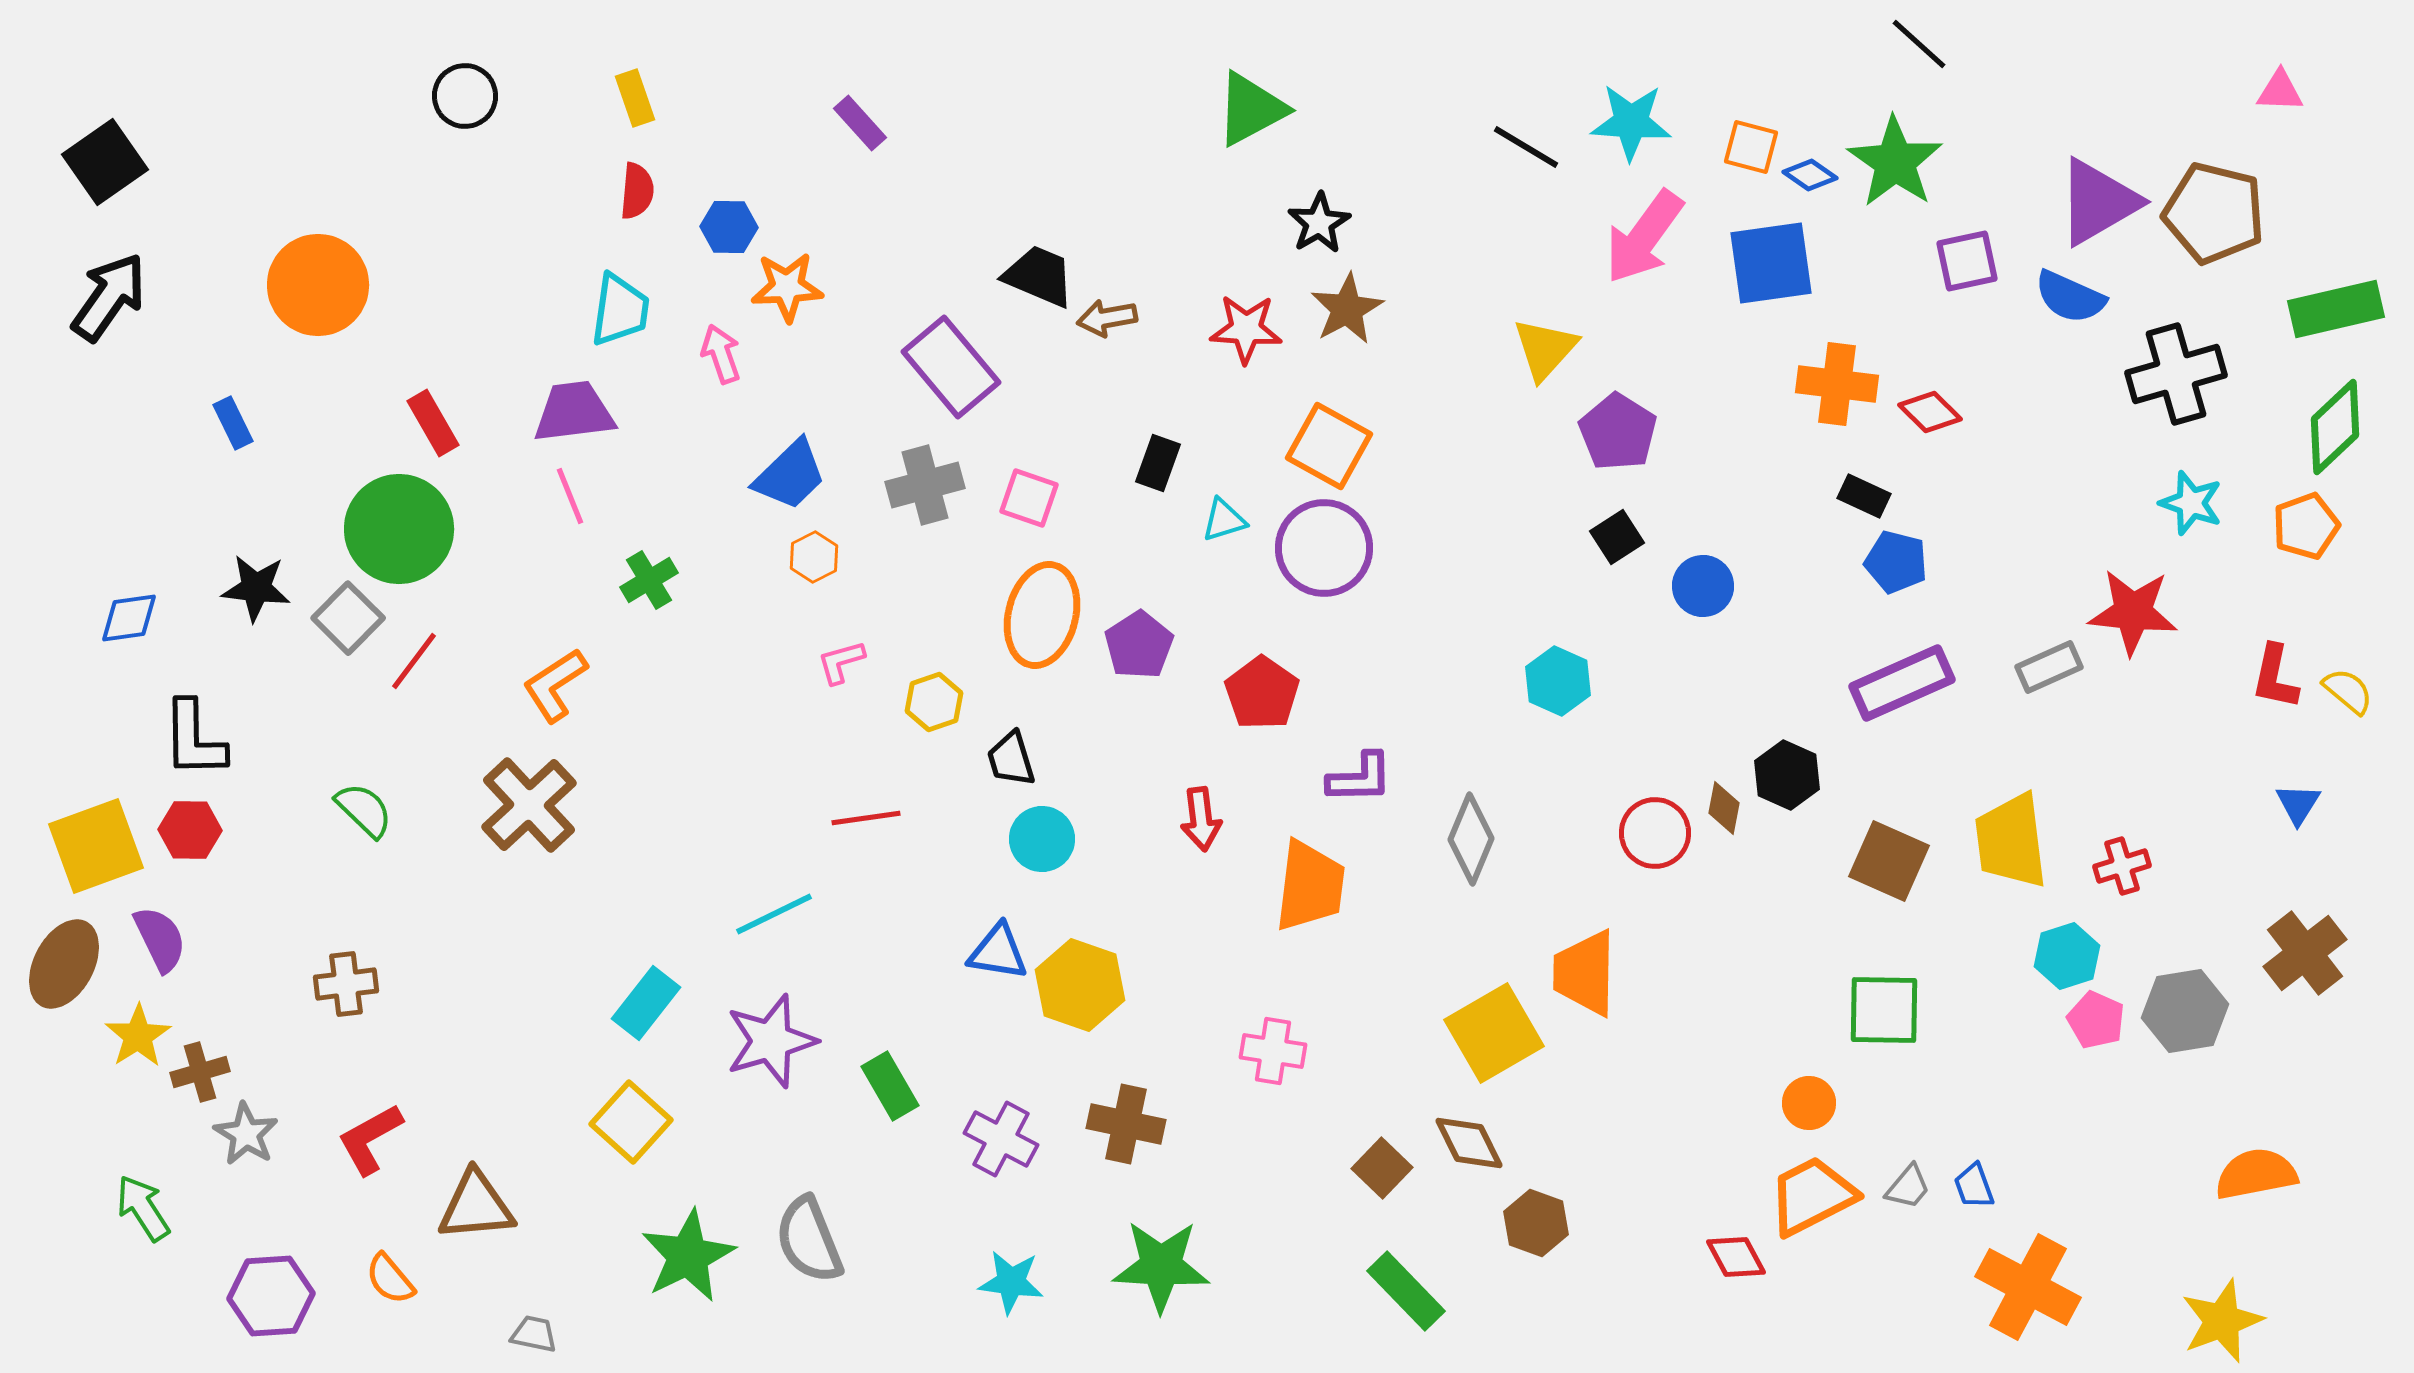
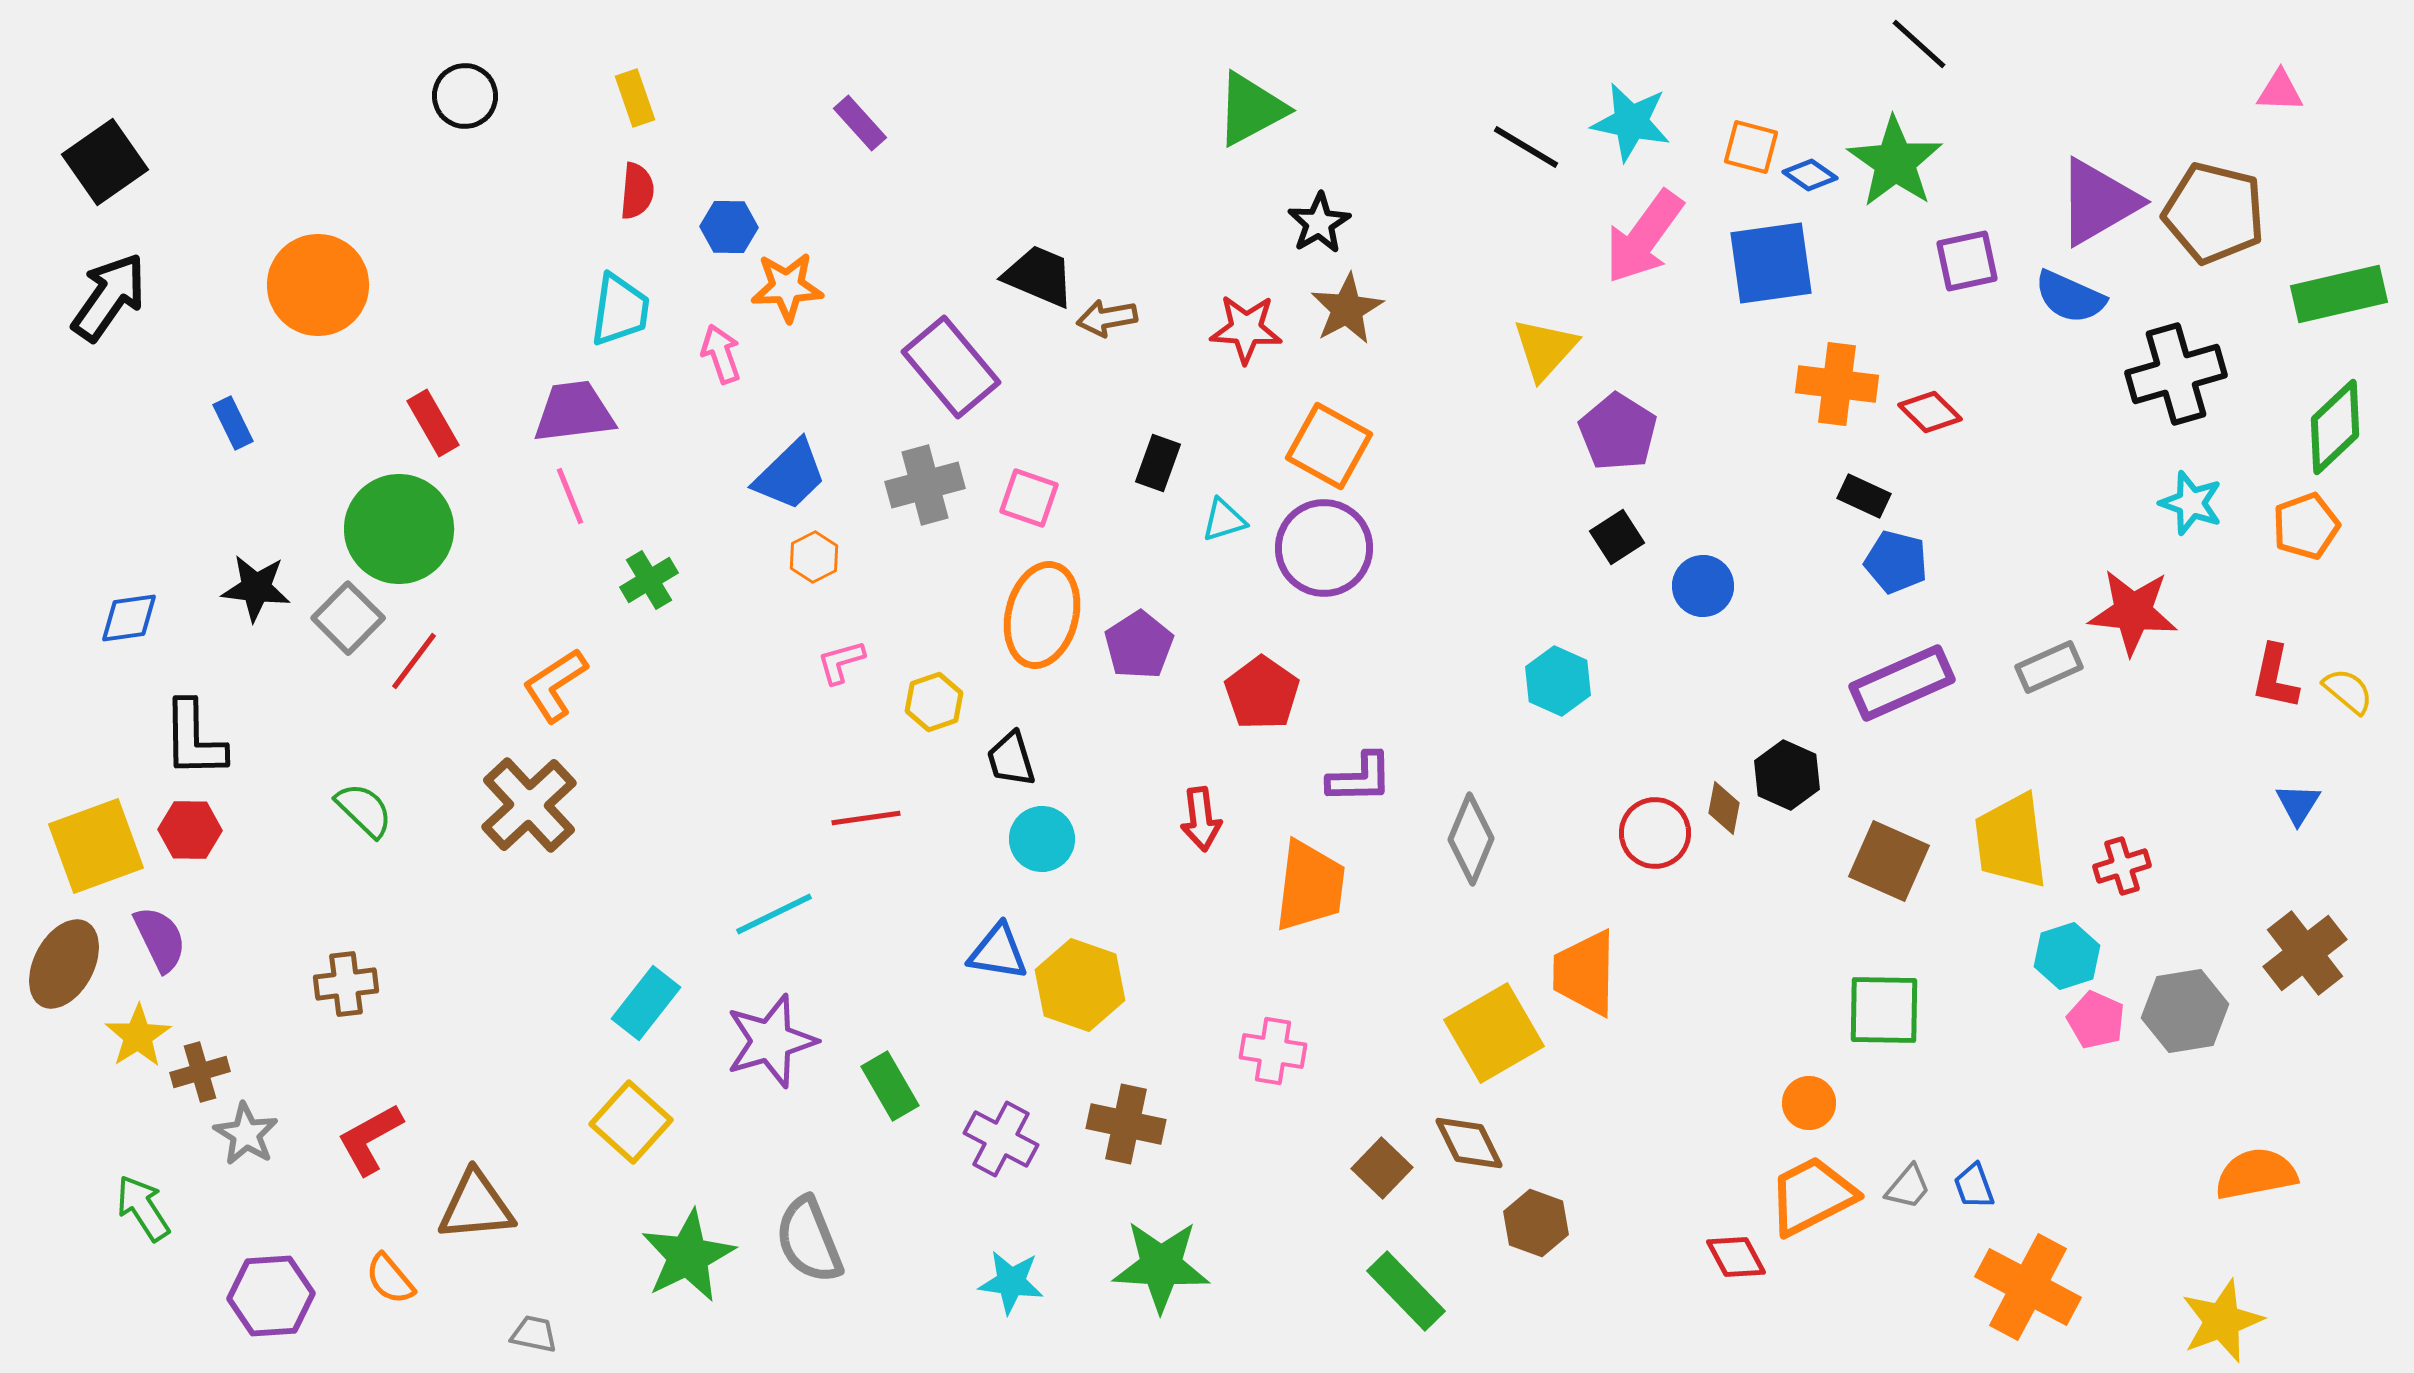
cyan star at (1631, 122): rotated 8 degrees clockwise
green rectangle at (2336, 309): moved 3 px right, 15 px up
